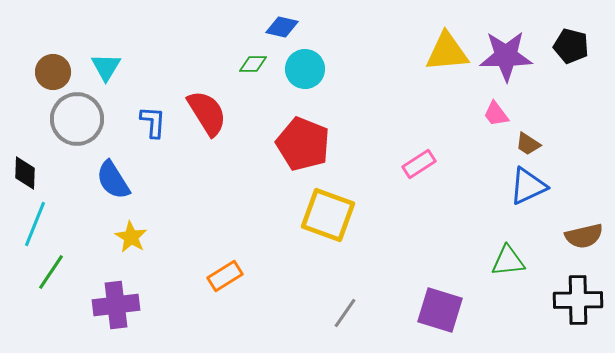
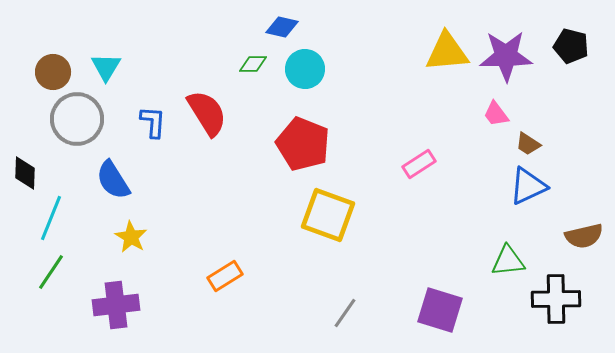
cyan line: moved 16 px right, 6 px up
black cross: moved 22 px left, 1 px up
